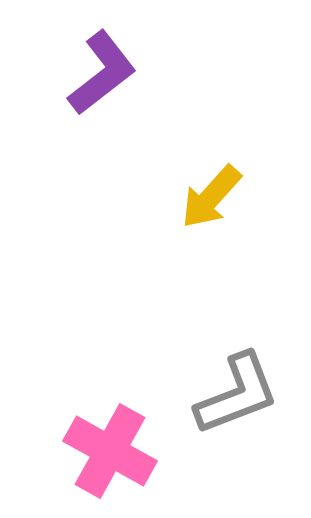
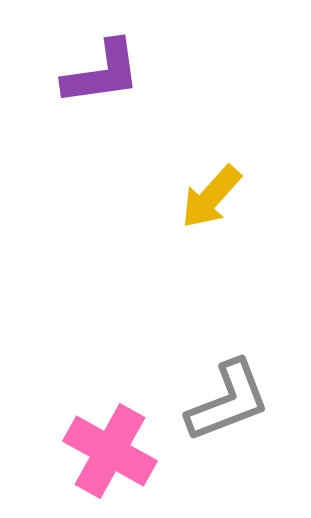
purple L-shape: rotated 30 degrees clockwise
gray L-shape: moved 9 px left, 7 px down
